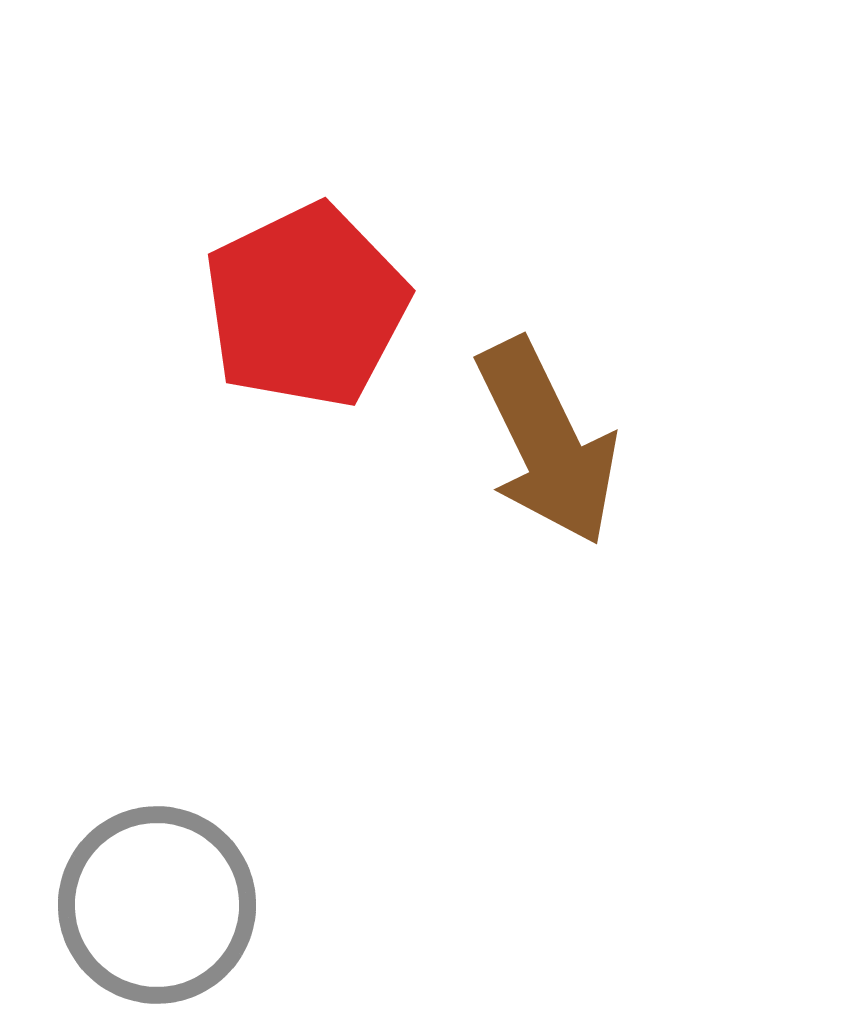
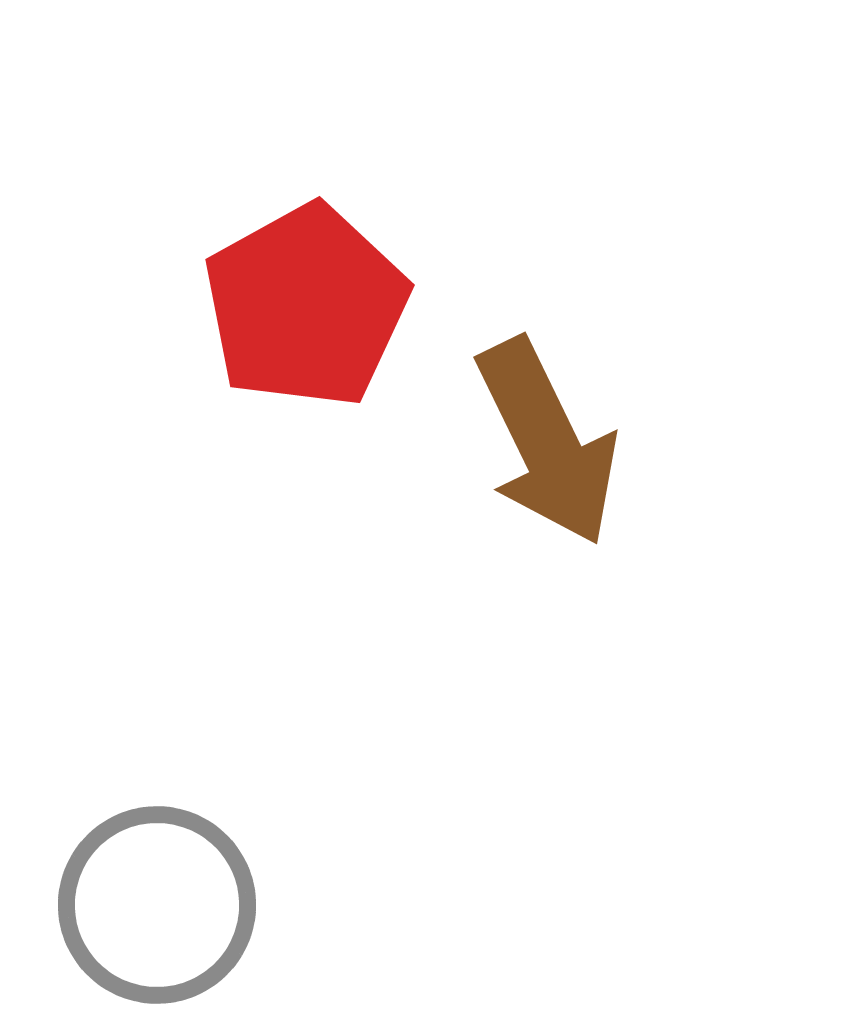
red pentagon: rotated 3 degrees counterclockwise
